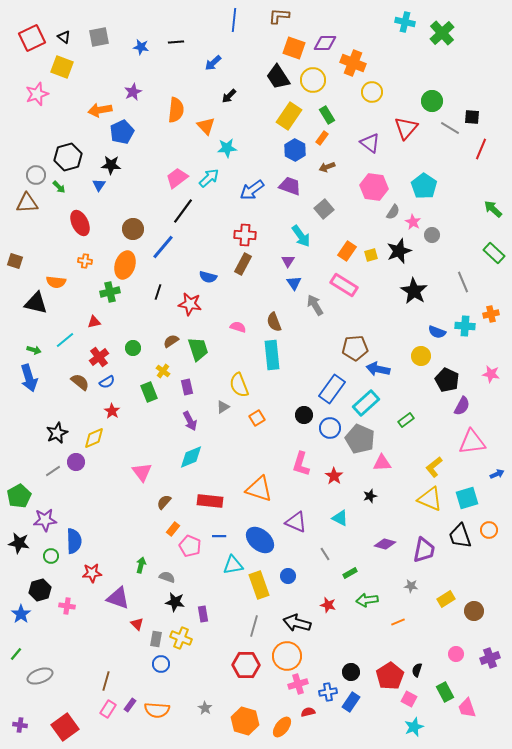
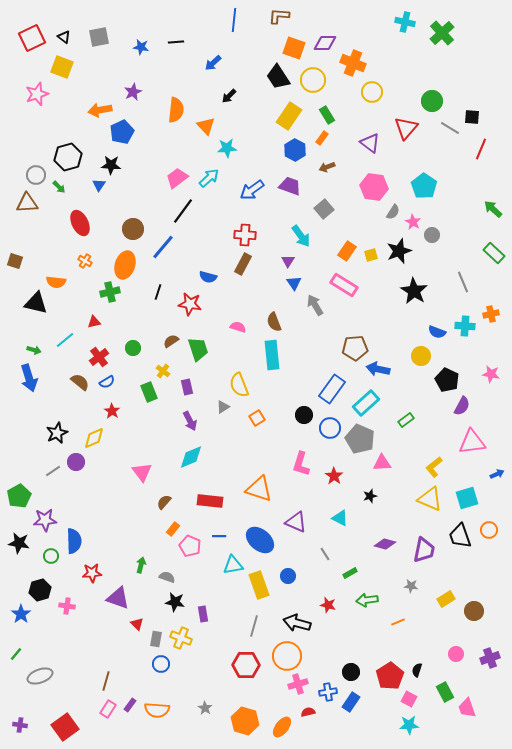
orange cross at (85, 261): rotated 24 degrees clockwise
cyan star at (414, 727): moved 5 px left, 2 px up; rotated 18 degrees clockwise
